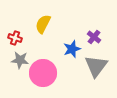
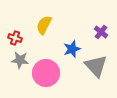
yellow semicircle: moved 1 px right, 1 px down
purple cross: moved 7 px right, 5 px up
gray triangle: rotated 20 degrees counterclockwise
pink circle: moved 3 px right
